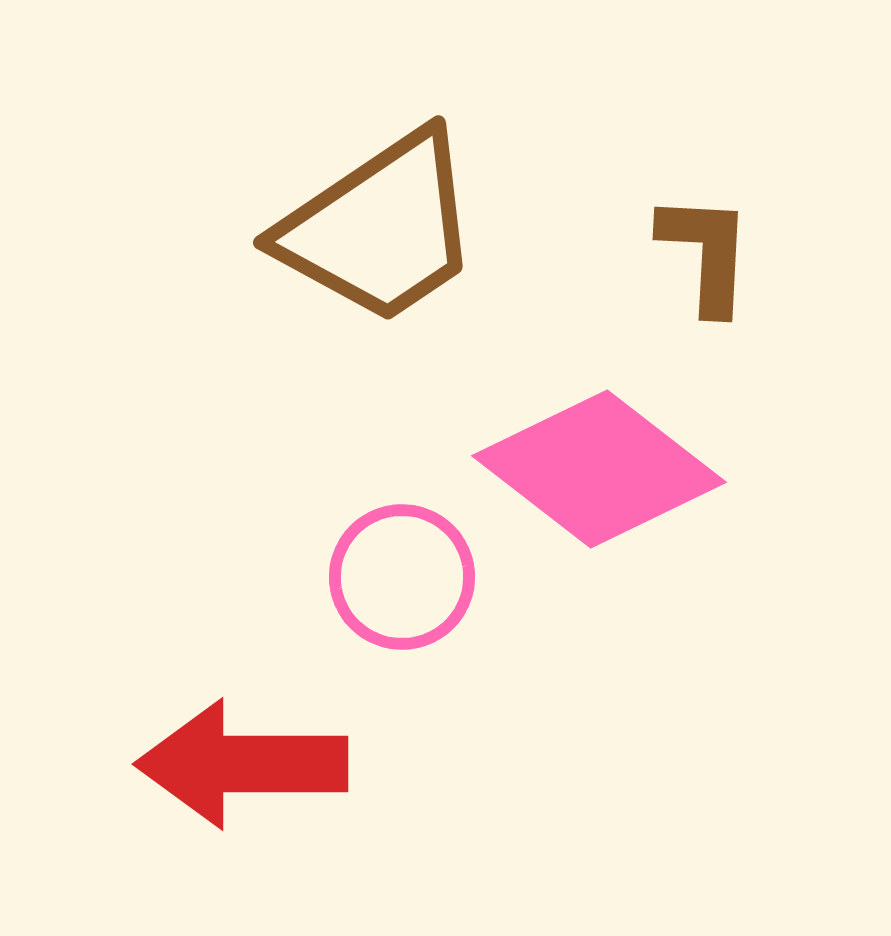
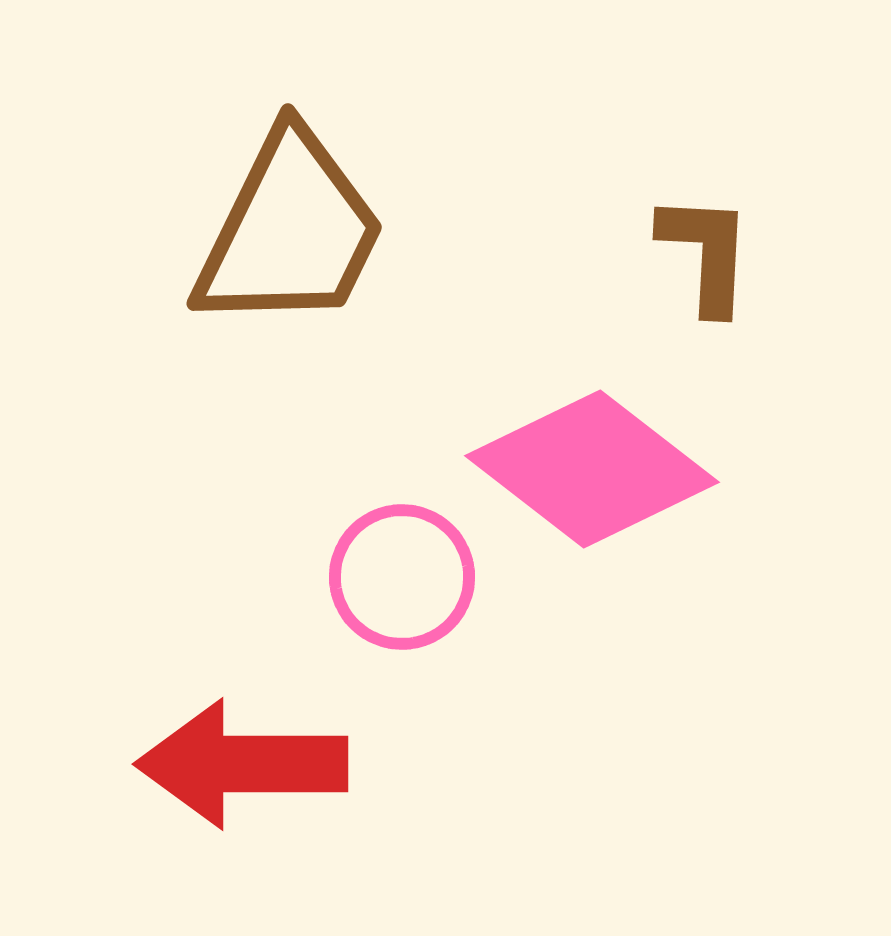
brown trapezoid: moved 90 px left, 3 px down; rotated 30 degrees counterclockwise
pink diamond: moved 7 px left
